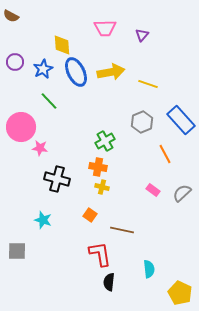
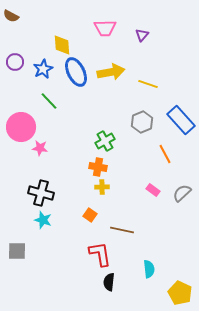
black cross: moved 16 px left, 14 px down
yellow cross: rotated 16 degrees counterclockwise
